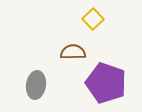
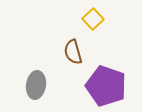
brown semicircle: rotated 105 degrees counterclockwise
purple pentagon: moved 3 px down
